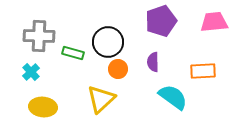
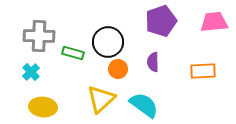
cyan semicircle: moved 29 px left, 8 px down
